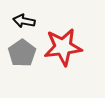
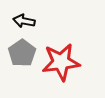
red star: moved 2 px left, 15 px down
